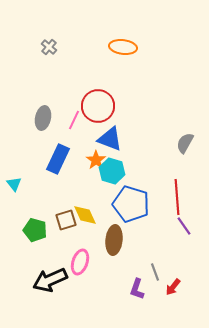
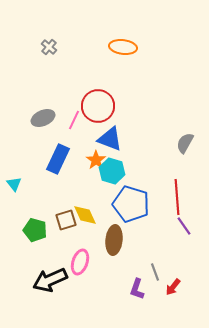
gray ellipse: rotated 55 degrees clockwise
